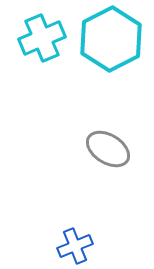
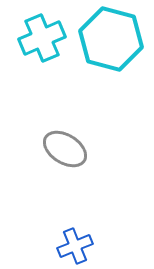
cyan hexagon: rotated 18 degrees counterclockwise
gray ellipse: moved 43 px left
